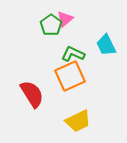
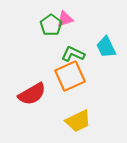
pink triangle: rotated 24 degrees clockwise
cyan trapezoid: moved 2 px down
red semicircle: rotated 92 degrees clockwise
